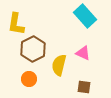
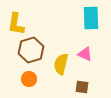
cyan rectangle: moved 6 px right, 2 px down; rotated 40 degrees clockwise
brown hexagon: moved 2 px left, 1 px down; rotated 10 degrees clockwise
pink triangle: moved 2 px right, 1 px down
yellow semicircle: moved 2 px right, 1 px up
brown square: moved 2 px left
